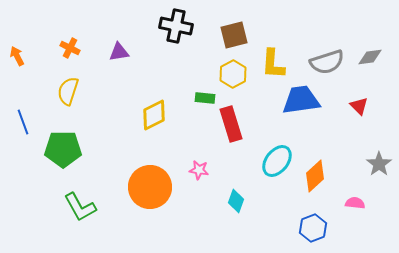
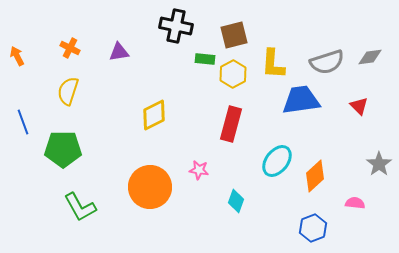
green rectangle: moved 39 px up
red rectangle: rotated 32 degrees clockwise
